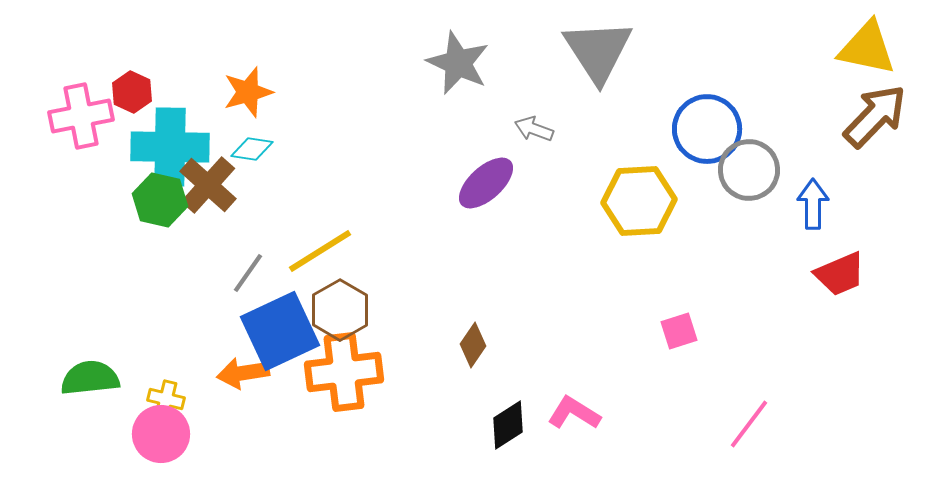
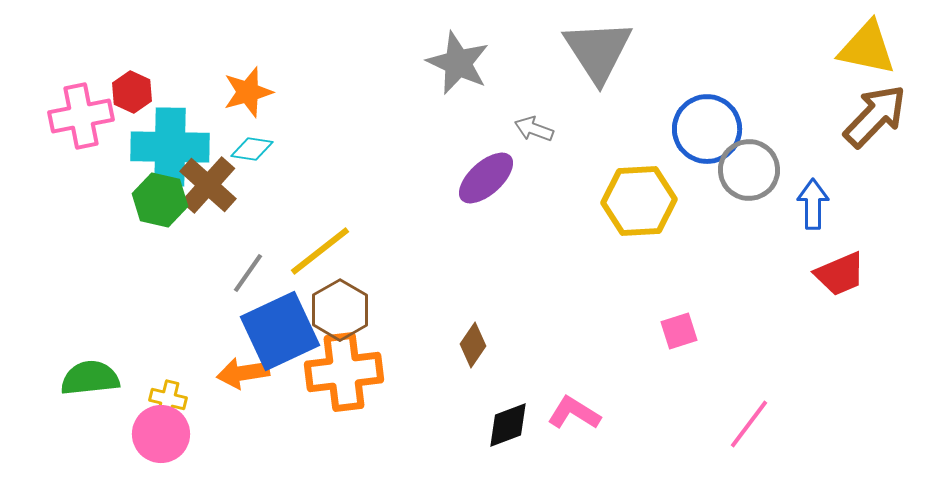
purple ellipse: moved 5 px up
yellow line: rotated 6 degrees counterclockwise
yellow cross: moved 2 px right
black diamond: rotated 12 degrees clockwise
